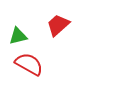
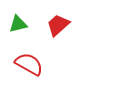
green triangle: moved 12 px up
